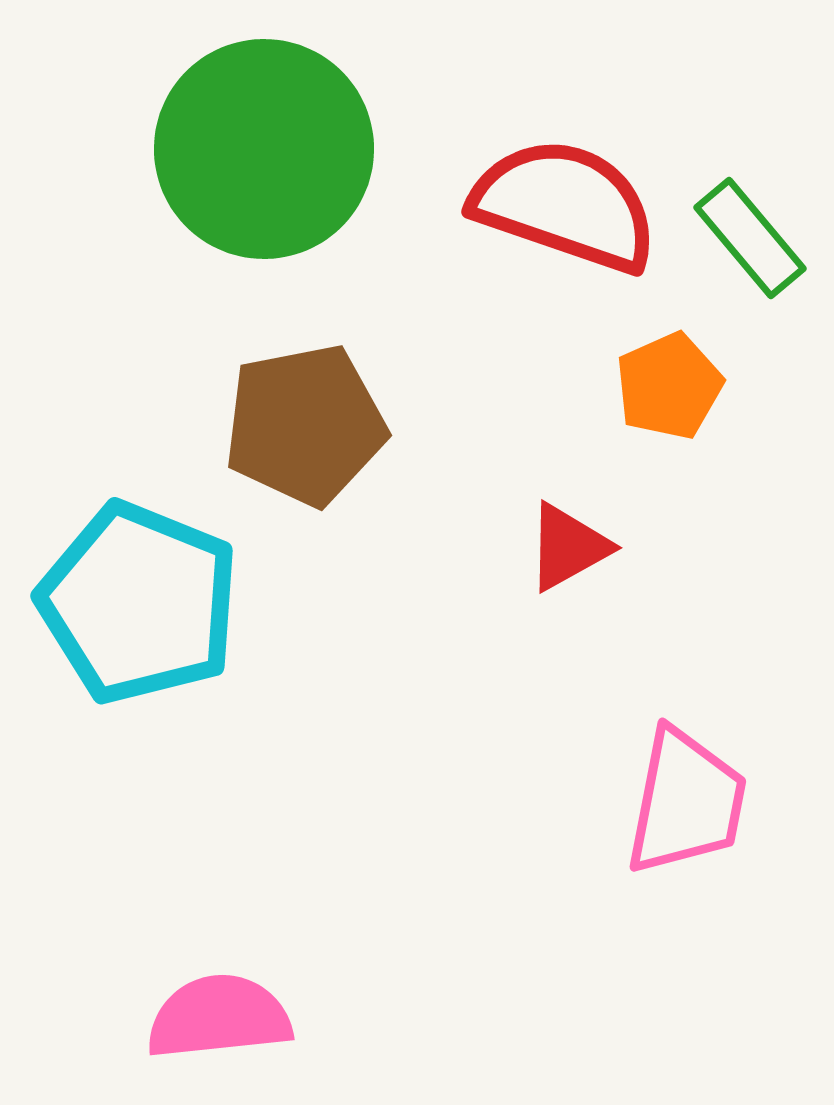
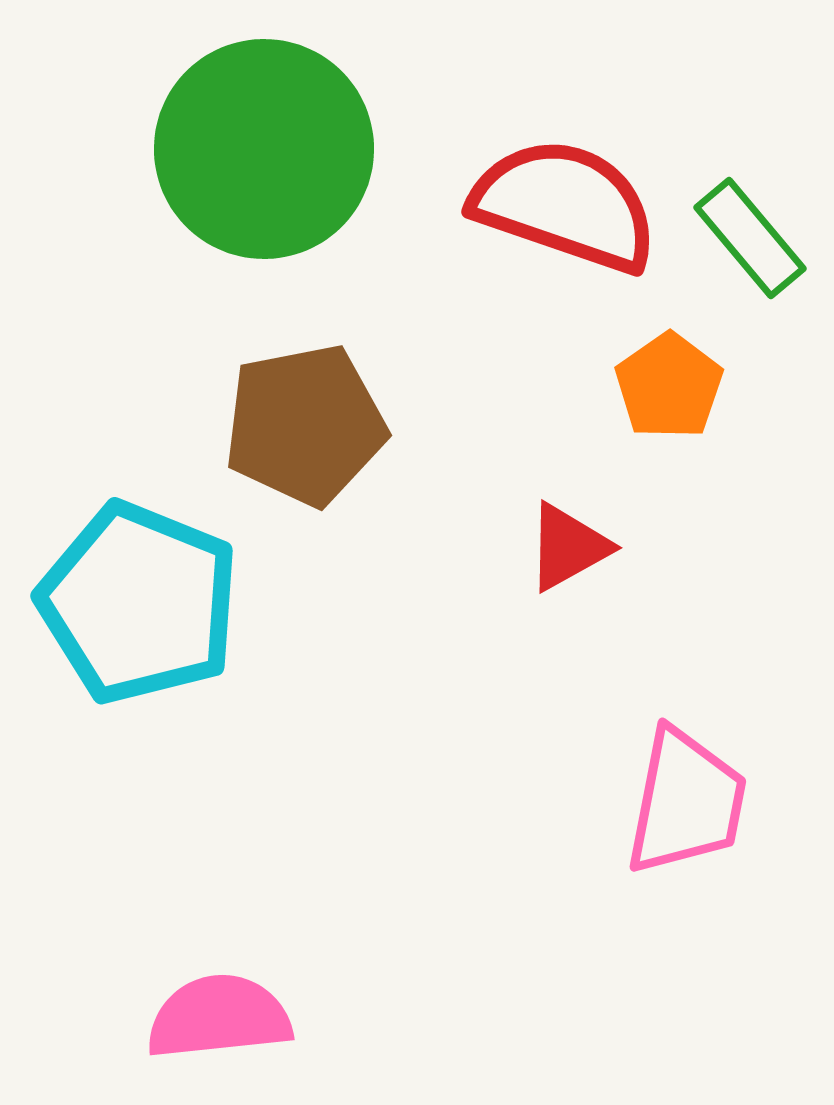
orange pentagon: rotated 11 degrees counterclockwise
